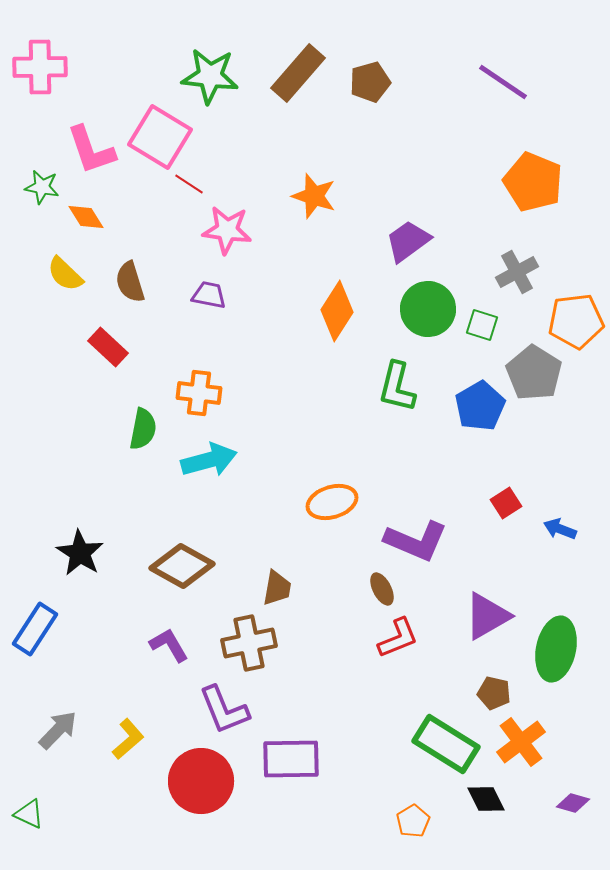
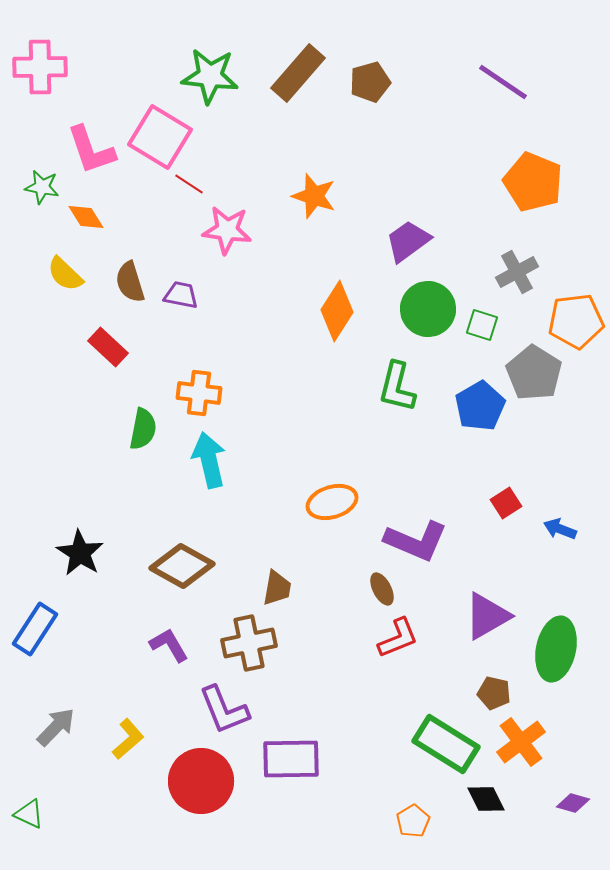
purple trapezoid at (209, 295): moved 28 px left
cyan arrow at (209, 460): rotated 88 degrees counterclockwise
gray arrow at (58, 730): moved 2 px left, 3 px up
